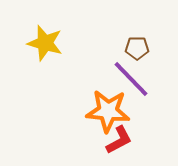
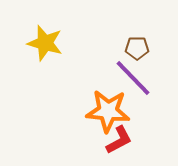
purple line: moved 2 px right, 1 px up
